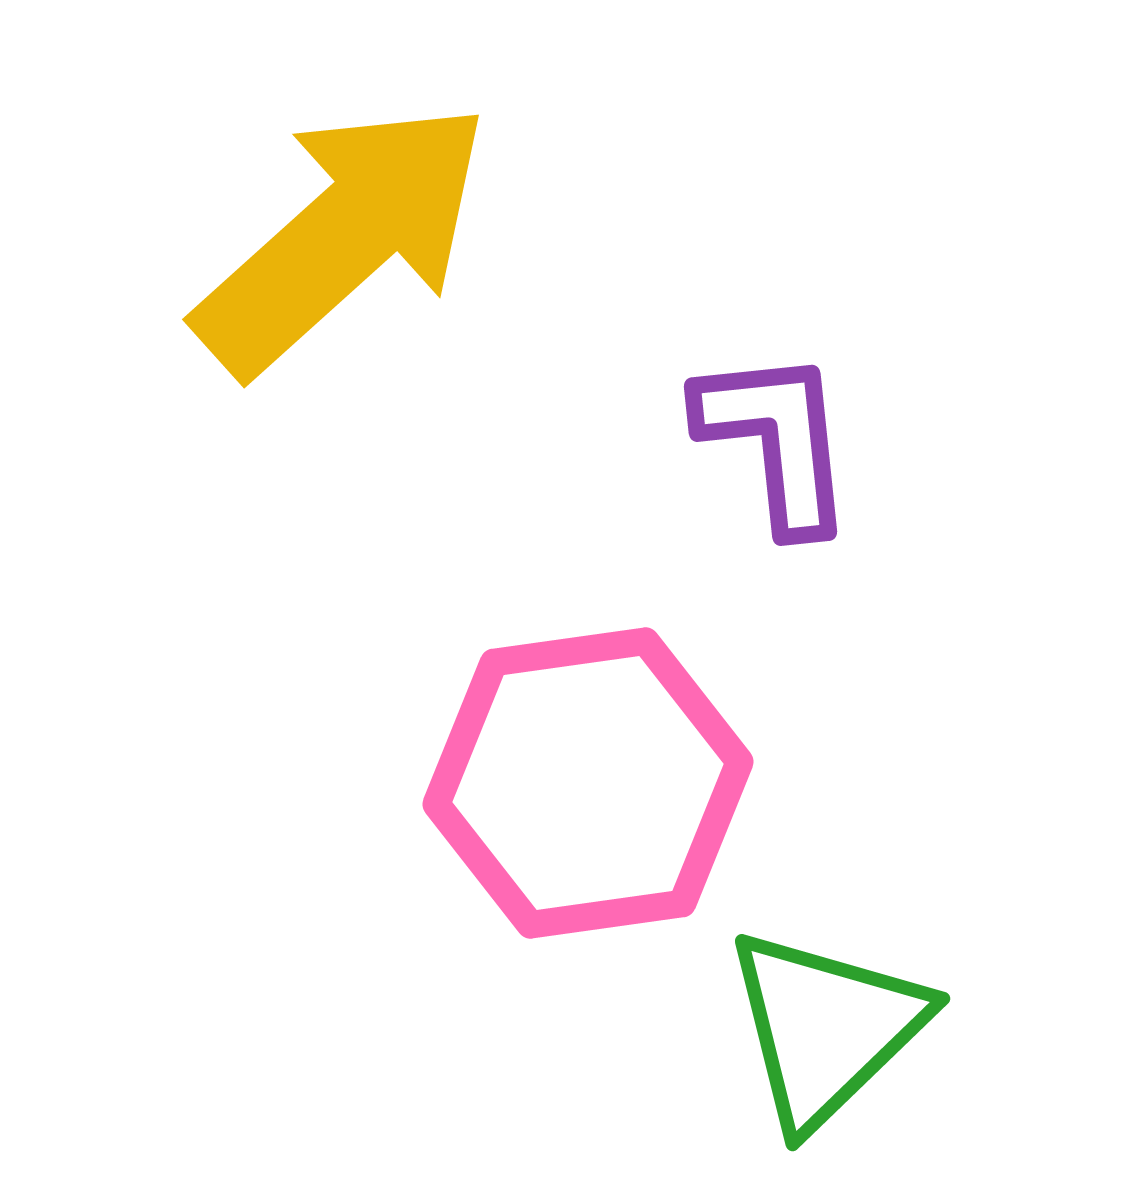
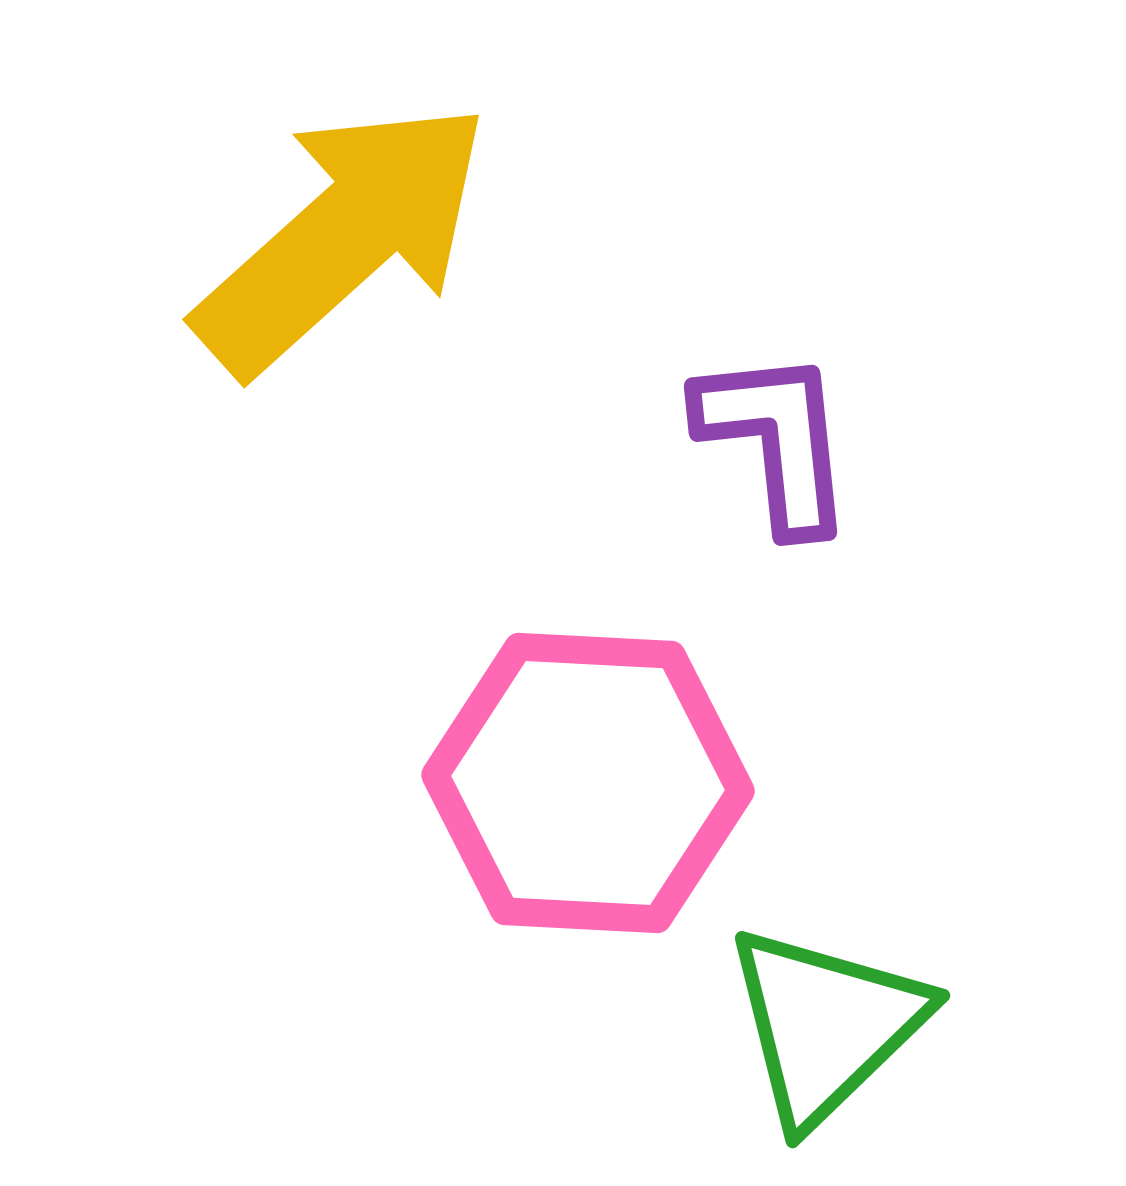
pink hexagon: rotated 11 degrees clockwise
green triangle: moved 3 px up
